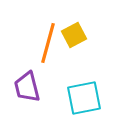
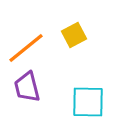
orange line: moved 22 px left, 5 px down; rotated 36 degrees clockwise
cyan square: moved 4 px right, 4 px down; rotated 12 degrees clockwise
